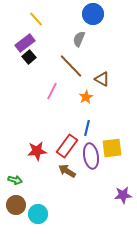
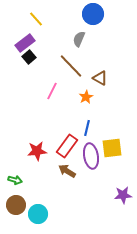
brown triangle: moved 2 px left, 1 px up
